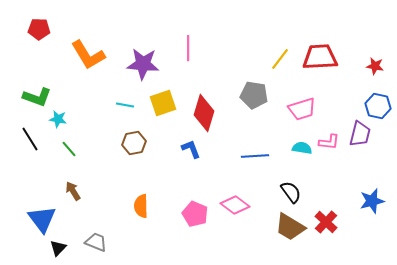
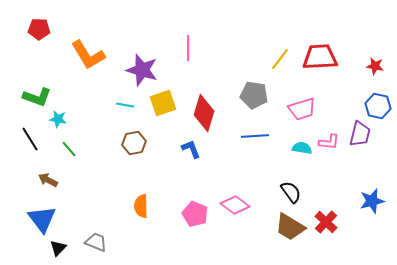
purple star: moved 1 px left, 6 px down; rotated 12 degrees clockwise
blue line: moved 20 px up
brown arrow: moved 25 px left, 11 px up; rotated 30 degrees counterclockwise
